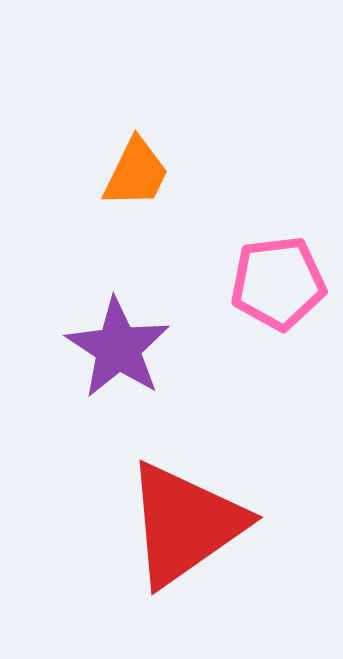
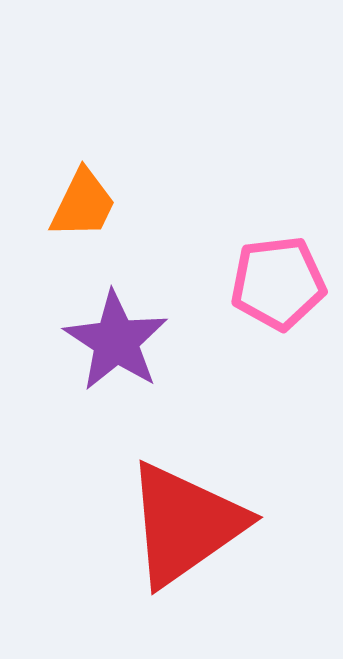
orange trapezoid: moved 53 px left, 31 px down
purple star: moved 2 px left, 7 px up
